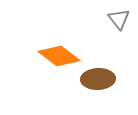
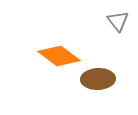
gray triangle: moved 1 px left, 2 px down
